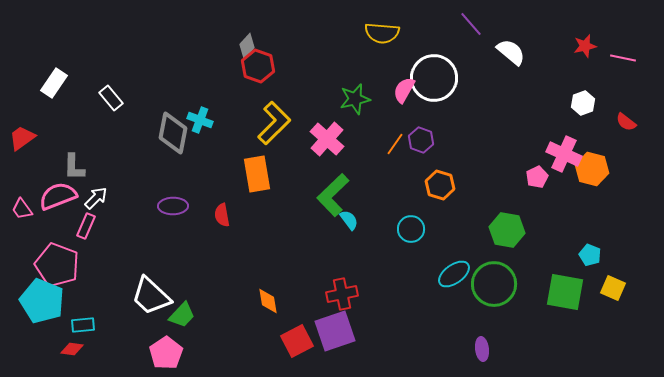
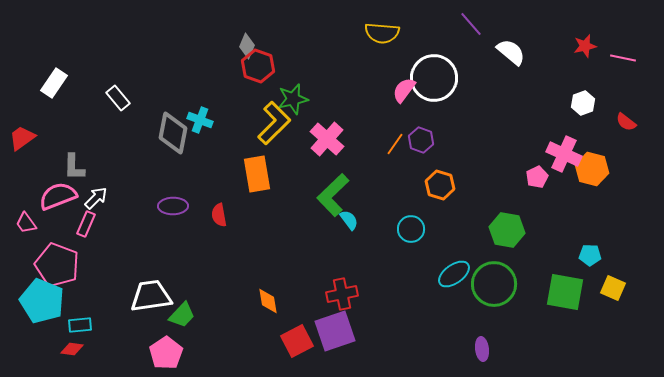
gray diamond at (247, 46): rotated 20 degrees counterclockwise
pink semicircle at (404, 90): rotated 8 degrees clockwise
white rectangle at (111, 98): moved 7 px right
green star at (355, 99): moved 62 px left
pink trapezoid at (22, 209): moved 4 px right, 14 px down
red semicircle at (222, 215): moved 3 px left
pink rectangle at (86, 226): moved 2 px up
cyan pentagon at (590, 255): rotated 20 degrees counterclockwise
white trapezoid at (151, 296): rotated 129 degrees clockwise
cyan rectangle at (83, 325): moved 3 px left
